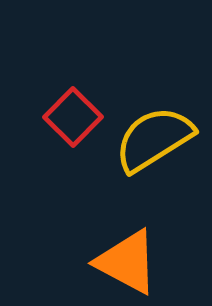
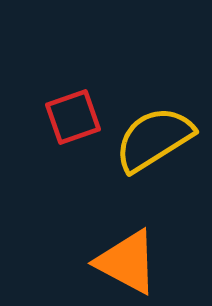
red square: rotated 26 degrees clockwise
